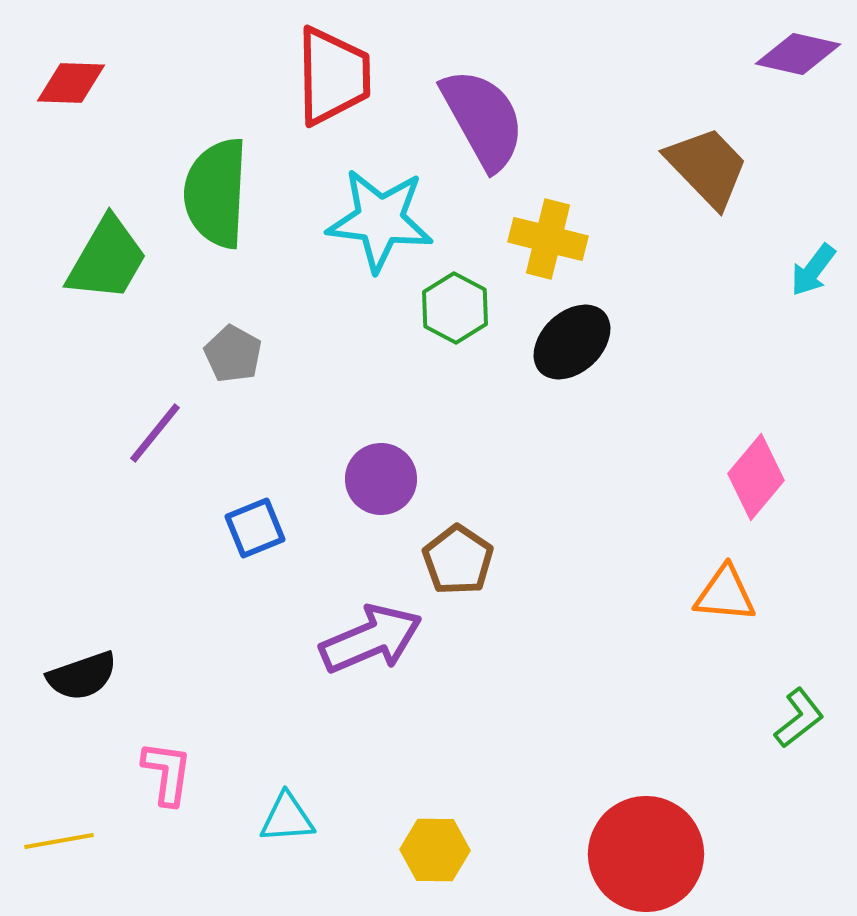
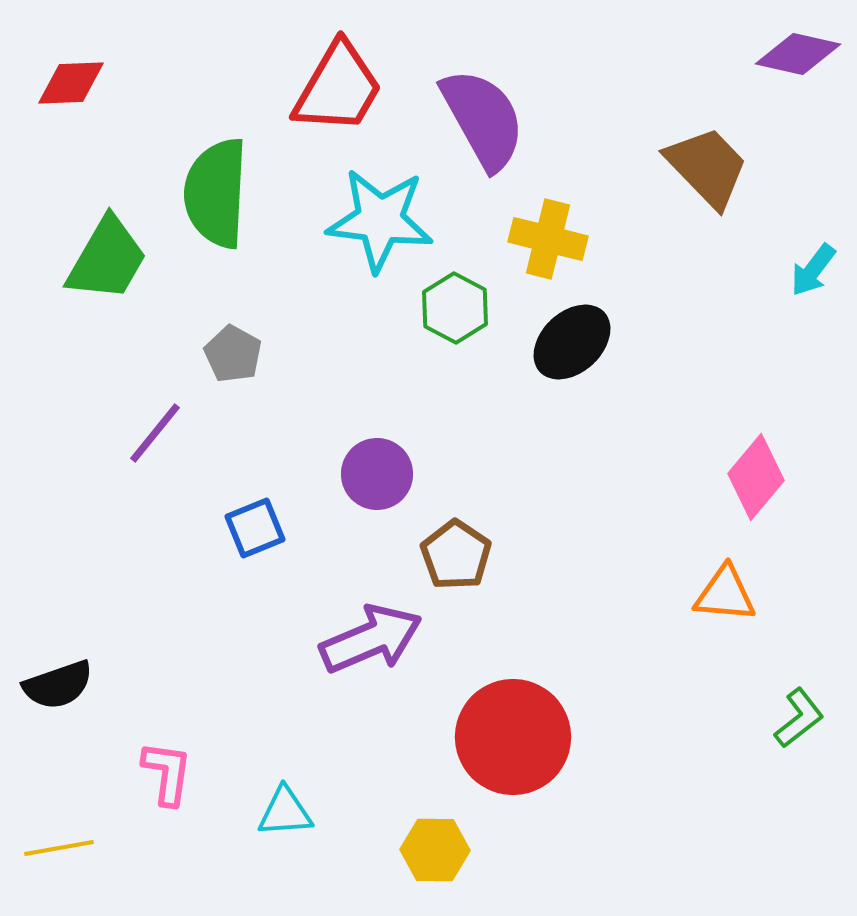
red trapezoid: moved 5 px right, 12 px down; rotated 31 degrees clockwise
red diamond: rotated 4 degrees counterclockwise
purple circle: moved 4 px left, 5 px up
brown pentagon: moved 2 px left, 5 px up
black semicircle: moved 24 px left, 9 px down
cyan triangle: moved 2 px left, 6 px up
yellow line: moved 7 px down
red circle: moved 133 px left, 117 px up
